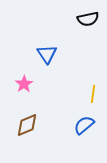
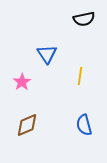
black semicircle: moved 4 px left
pink star: moved 2 px left, 2 px up
yellow line: moved 13 px left, 18 px up
blue semicircle: rotated 65 degrees counterclockwise
